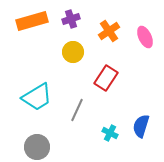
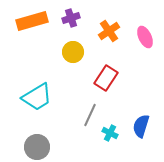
purple cross: moved 1 px up
gray line: moved 13 px right, 5 px down
